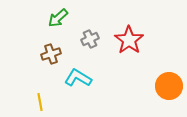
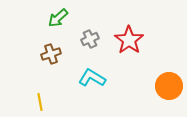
cyan L-shape: moved 14 px right
